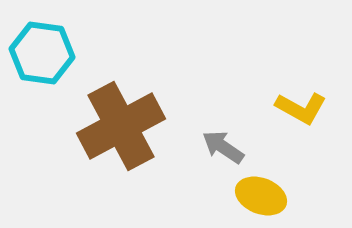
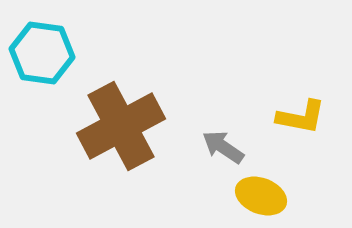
yellow L-shape: moved 9 px down; rotated 18 degrees counterclockwise
